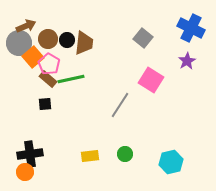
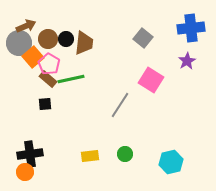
blue cross: rotated 32 degrees counterclockwise
black circle: moved 1 px left, 1 px up
